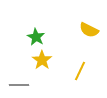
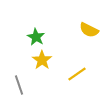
yellow line: moved 3 px left, 3 px down; rotated 30 degrees clockwise
gray line: rotated 72 degrees clockwise
